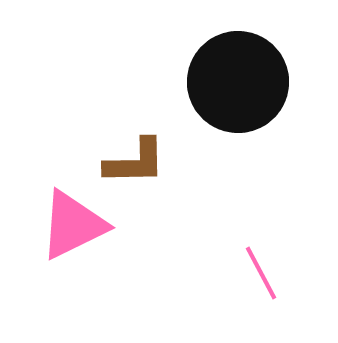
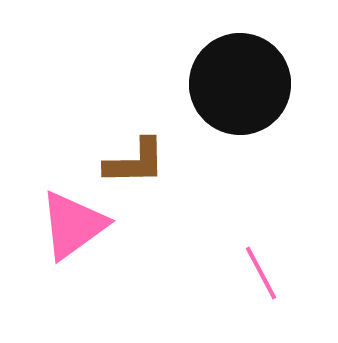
black circle: moved 2 px right, 2 px down
pink triangle: rotated 10 degrees counterclockwise
